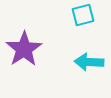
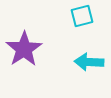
cyan square: moved 1 px left, 1 px down
